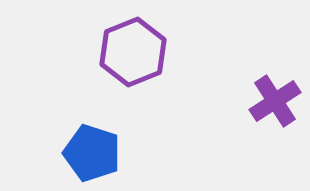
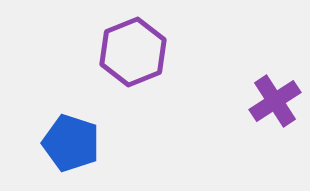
blue pentagon: moved 21 px left, 10 px up
